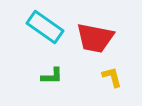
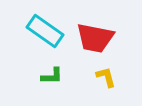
cyan rectangle: moved 4 px down
yellow L-shape: moved 6 px left
